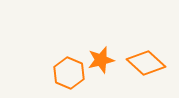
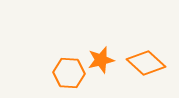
orange hexagon: rotated 20 degrees counterclockwise
